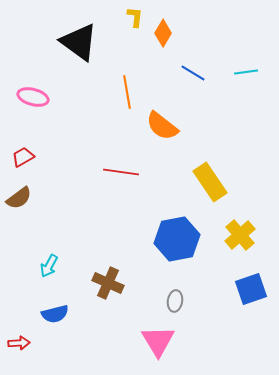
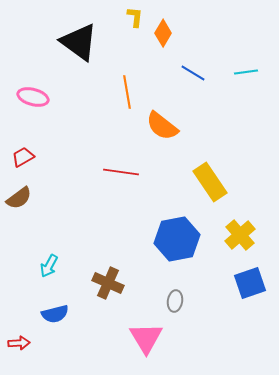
blue square: moved 1 px left, 6 px up
pink triangle: moved 12 px left, 3 px up
